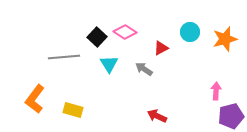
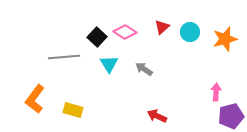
red triangle: moved 1 px right, 21 px up; rotated 14 degrees counterclockwise
pink arrow: moved 1 px down
